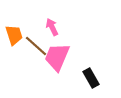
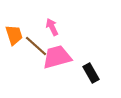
pink trapezoid: rotated 52 degrees clockwise
black rectangle: moved 5 px up
